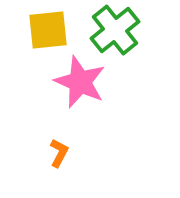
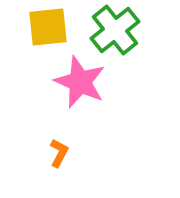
yellow square: moved 3 px up
